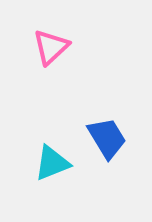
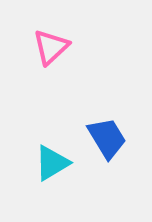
cyan triangle: rotated 9 degrees counterclockwise
